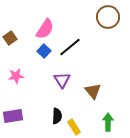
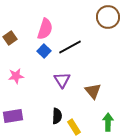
pink semicircle: rotated 15 degrees counterclockwise
black line: rotated 10 degrees clockwise
